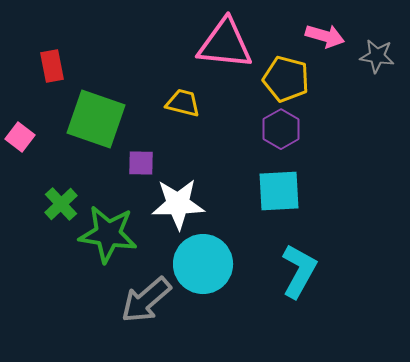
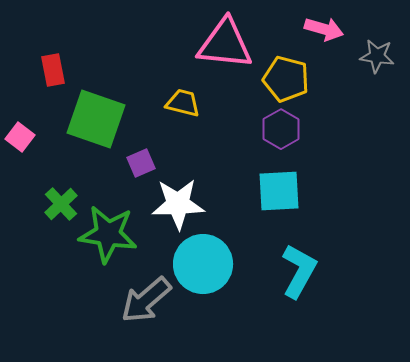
pink arrow: moved 1 px left, 7 px up
red rectangle: moved 1 px right, 4 px down
purple square: rotated 24 degrees counterclockwise
